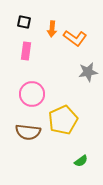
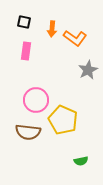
gray star: moved 2 px up; rotated 18 degrees counterclockwise
pink circle: moved 4 px right, 6 px down
yellow pentagon: rotated 24 degrees counterclockwise
green semicircle: rotated 24 degrees clockwise
